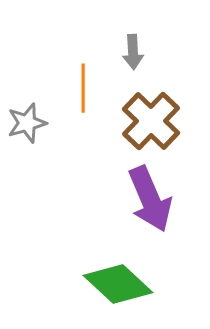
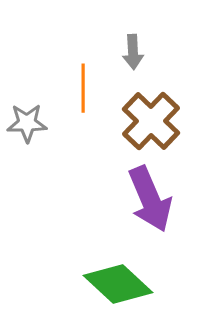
gray star: rotated 15 degrees clockwise
